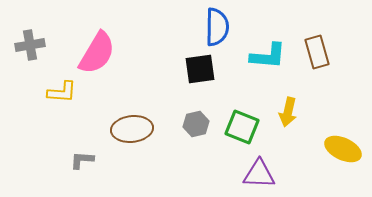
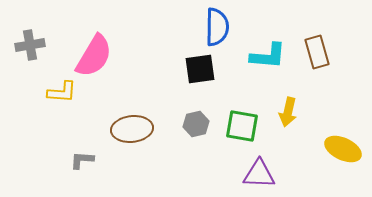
pink semicircle: moved 3 px left, 3 px down
green square: moved 1 px up; rotated 12 degrees counterclockwise
